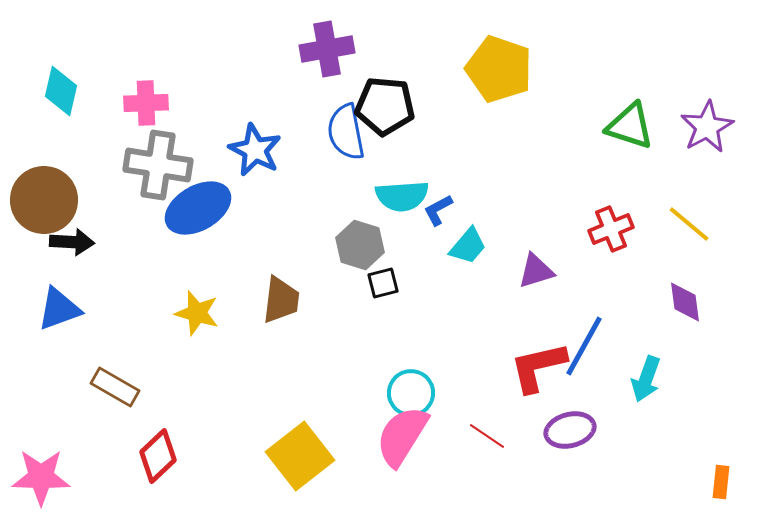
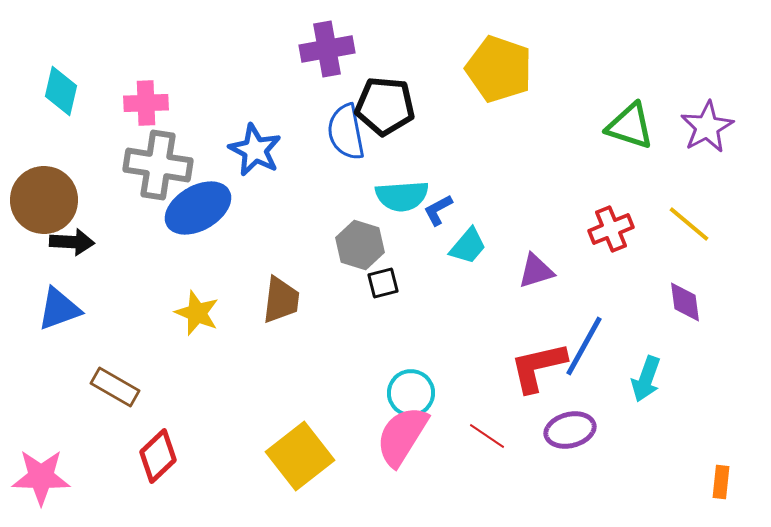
yellow star: rotated 6 degrees clockwise
